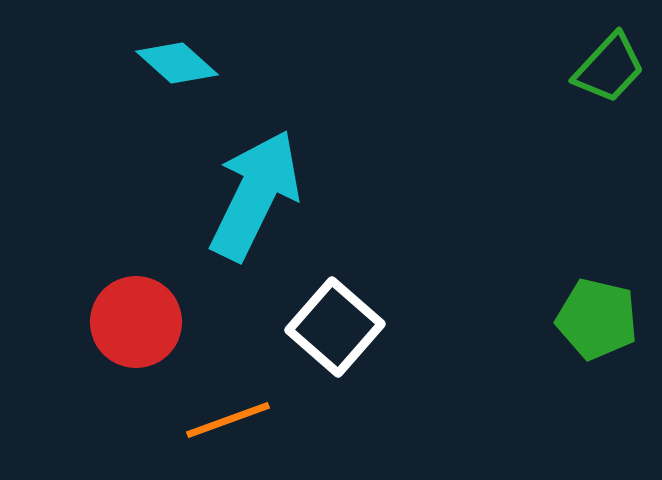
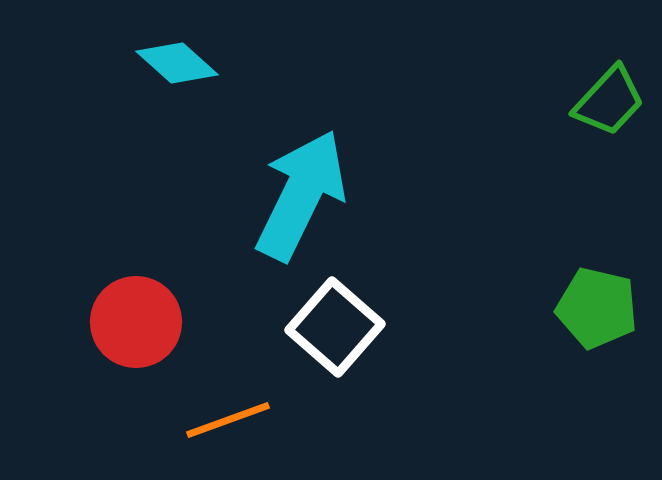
green trapezoid: moved 33 px down
cyan arrow: moved 46 px right
green pentagon: moved 11 px up
